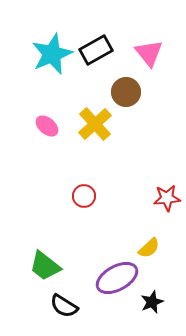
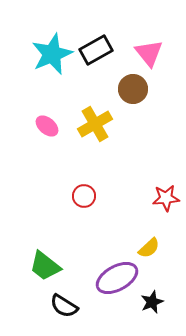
brown circle: moved 7 px right, 3 px up
yellow cross: rotated 12 degrees clockwise
red star: moved 1 px left
